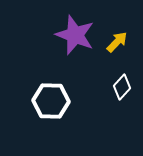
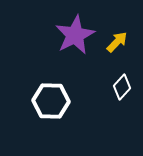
purple star: rotated 24 degrees clockwise
